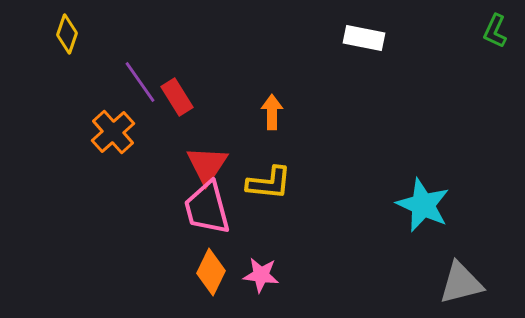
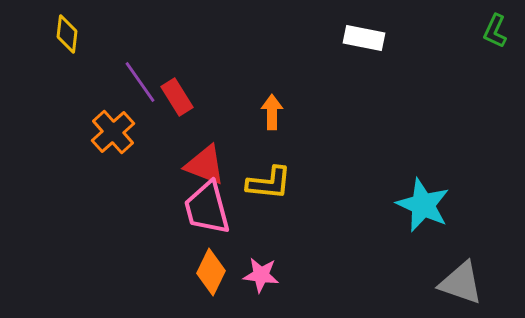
yellow diamond: rotated 12 degrees counterclockwise
red triangle: moved 2 px left; rotated 42 degrees counterclockwise
gray triangle: rotated 33 degrees clockwise
